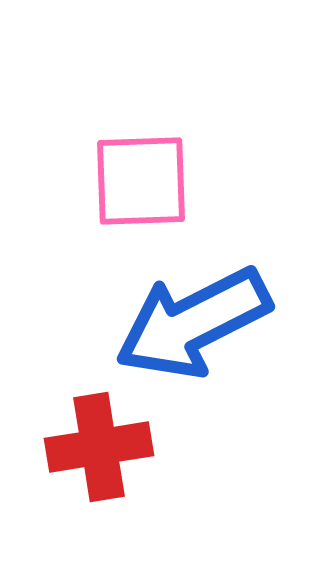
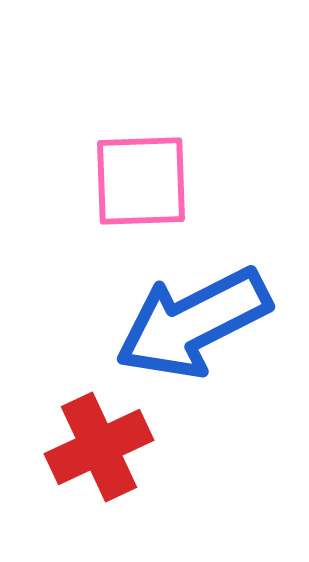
red cross: rotated 16 degrees counterclockwise
